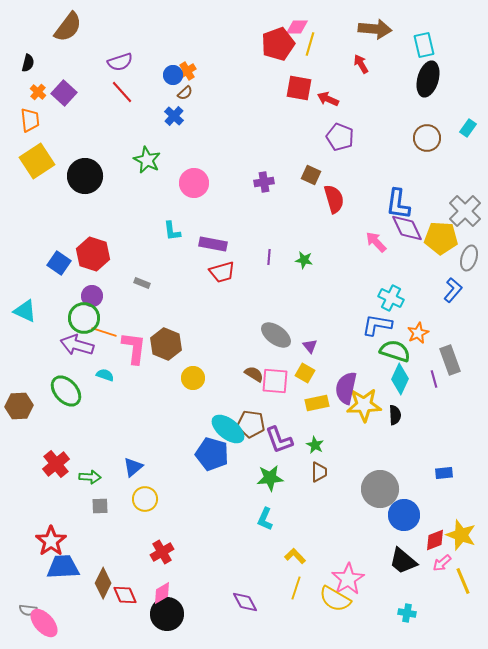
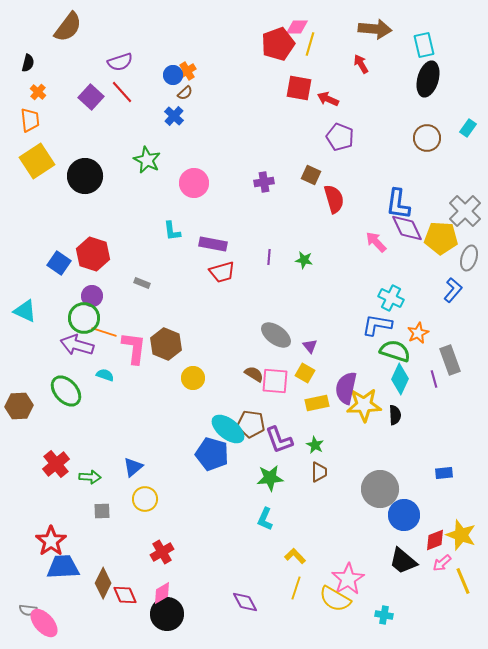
purple square at (64, 93): moved 27 px right, 4 px down
gray square at (100, 506): moved 2 px right, 5 px down
cyan cross at (407, 613): moved 23 px left, 2 px down
